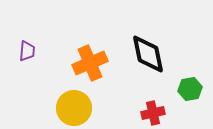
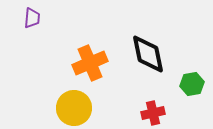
purple trapezoid: moved 5 px right, 33 px up
green hexagon: moved 2 px right, 5 px up
